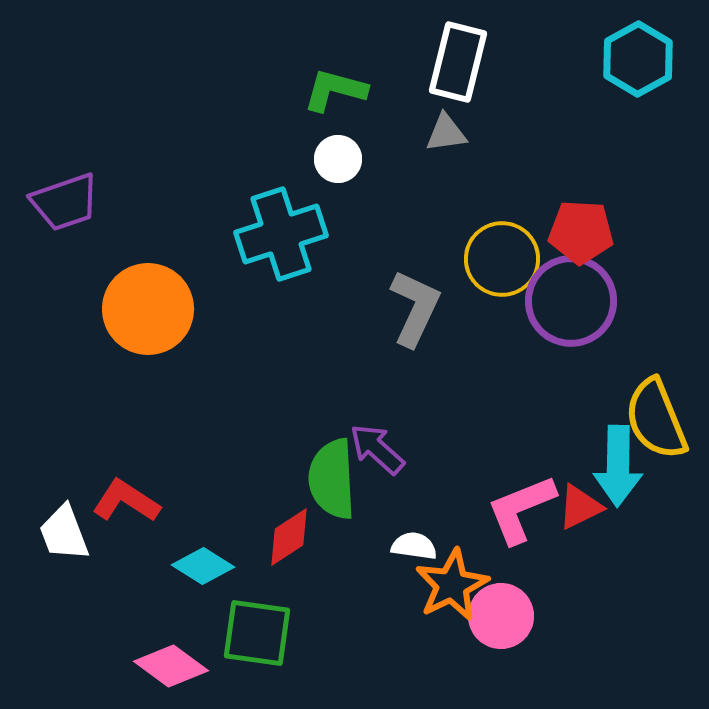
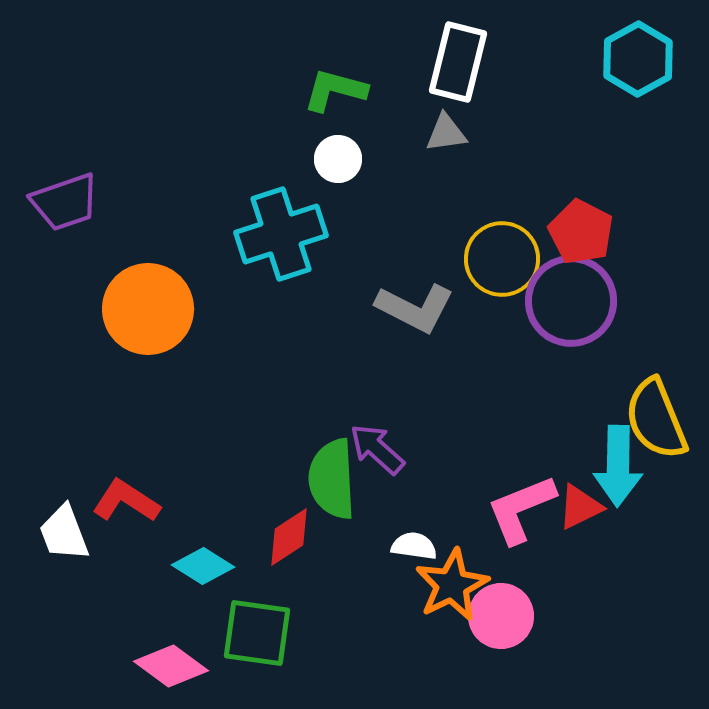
red pentagon: rotated 24 degrees clockwise
gray L-shape: rotated 92 degrees clockwise
